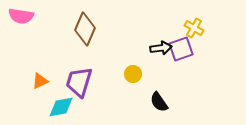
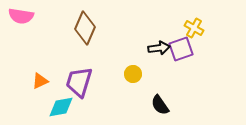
brown diamond: moved 1 px up
black arrow: moved 2 px left
black semicircle: moved 1 px right, 3 px down
